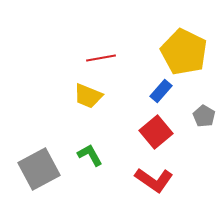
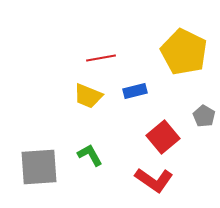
blue rectangle: moved 26 px left; rotated 35 degrees clockwise
red square: moved 7 px right, 5 px down
gray square: moved 2 px up; rotated 24 degrees clockwise
